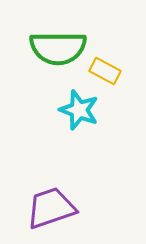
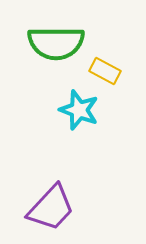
green semicircle: moved 2 px left, 5 px up
purple trapezoid: rotated 152 degrees clockwise
